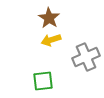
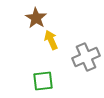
brown star: moved 13 px left
yellow arrow: rotated 84 degrees clockwise
